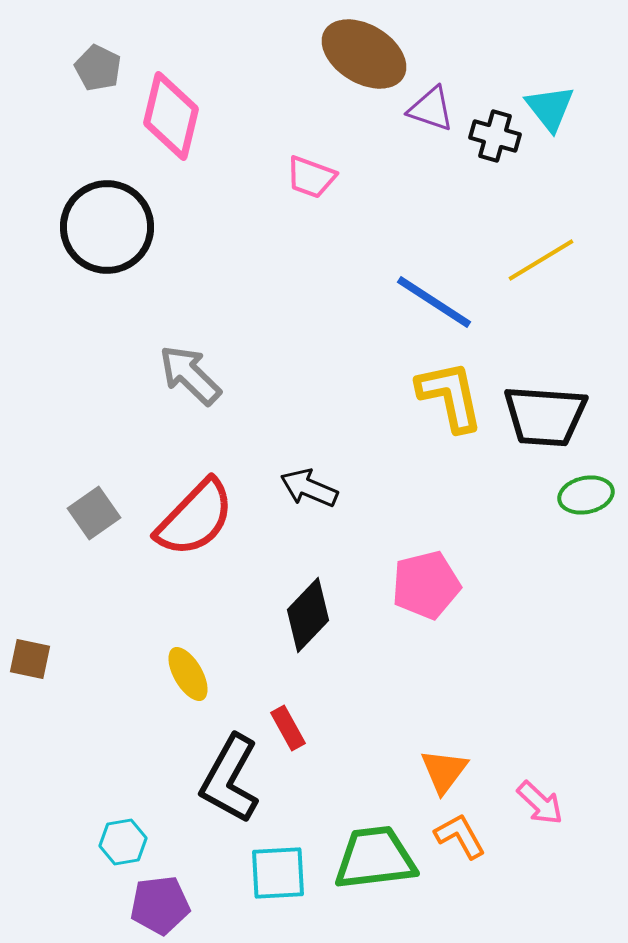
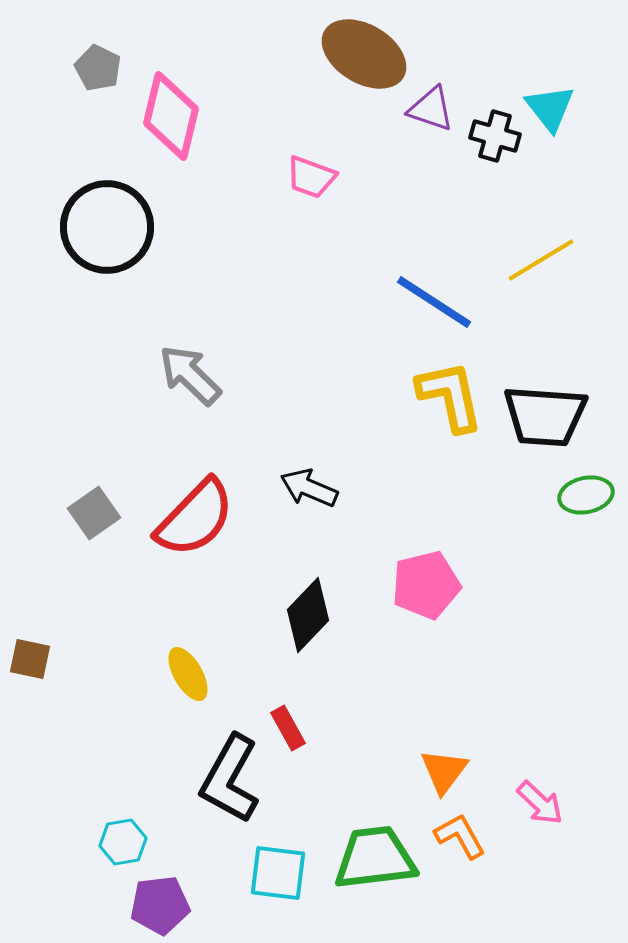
cyan square: rotated 10 degrees clockwise
